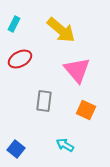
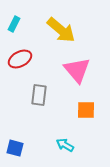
gray rectangle: moved 5 px left, 6 px up
orange square: rotated 24 degrees counterclockwise
blue square: moved 1 px left, 1 px up; rotated 24 degrees counterclockwise
